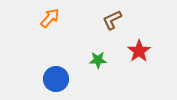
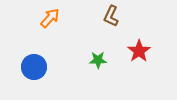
brown L-shape: moved 1 px left, 4 px up; rotated 40 degrees counterclockwise
blue circle: moved 22 px left, 12 px up
